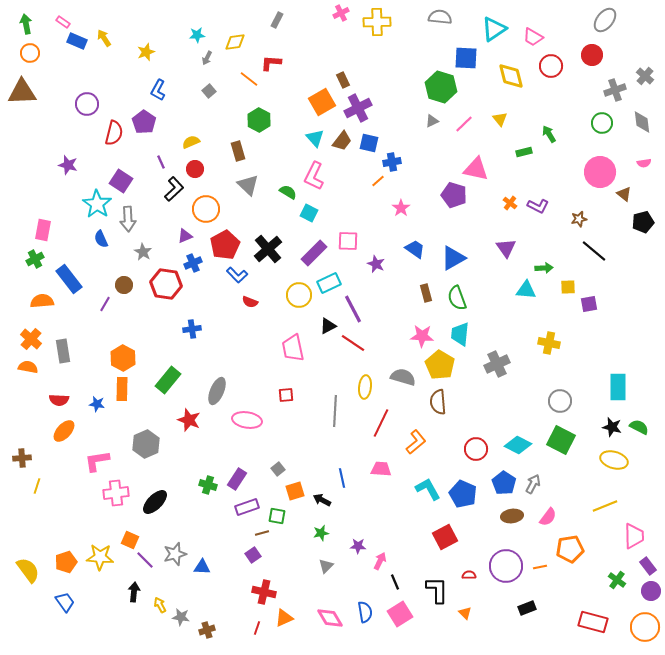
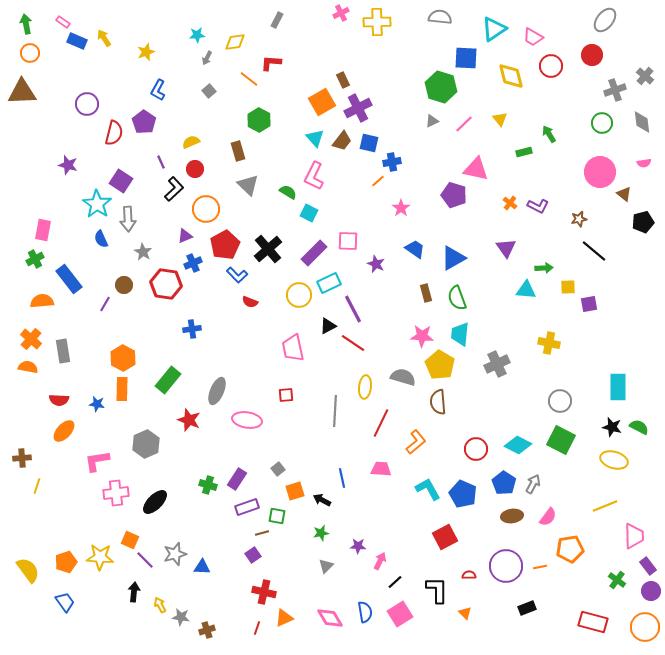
black line at (395, 582): rotated 70 degrees clockwise
